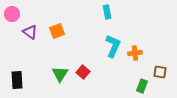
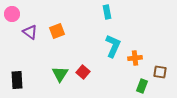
orange cross: moved 5 px down
